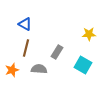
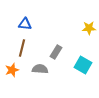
blue triangle: rotated 24 degrees counterclockwise
yellow star: moved 6 px up
brown line: moved 4 px left
gray rectangle: moved 1 px left
gray semicircle: moved 1 px right
